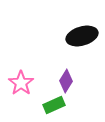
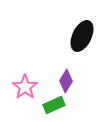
black ellipse: rotated 48 degrees counterclockwise
pink star: moved 4 px right, 4 px down
